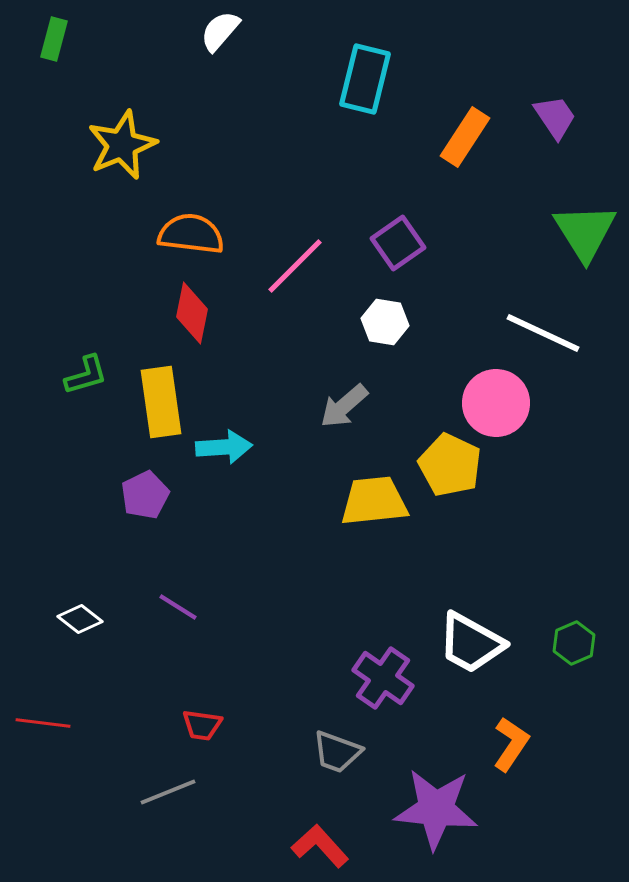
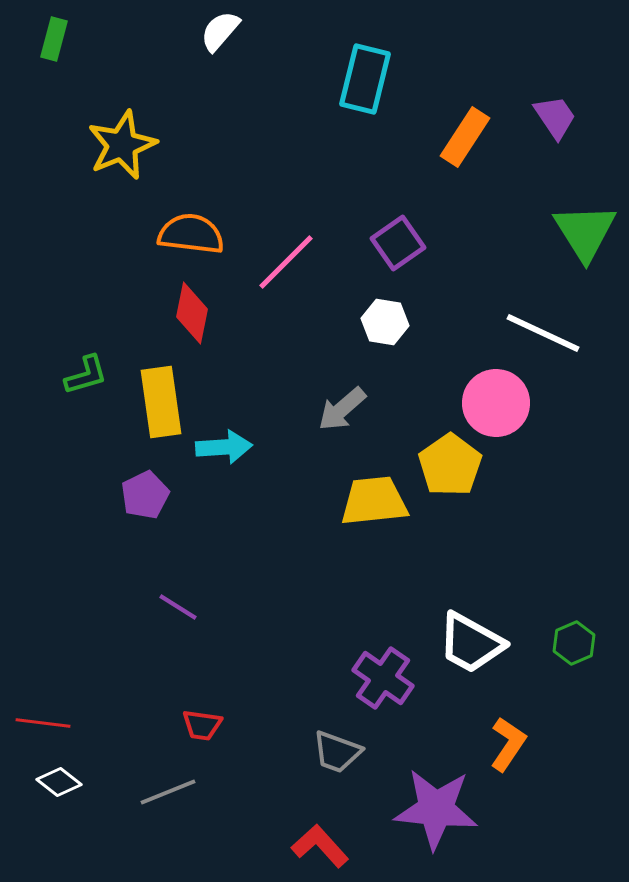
pink line: moved 9 px left, 4 px up
gray arrow: moved 2 px left, 3 px down
yellow pentagon: rotated 12 degrees clockwise
white diamond: moved 21 px left, 163 px down
orange L-shape: moved 3 px left
